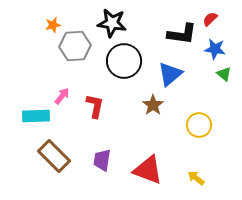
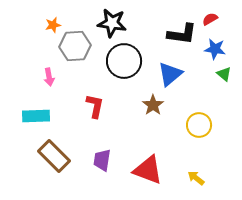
red semicircle: rotated 14 degrees clockwise
pink arrow: moved 13 px left, 19 px up; rotated 132 degrees clockwise
